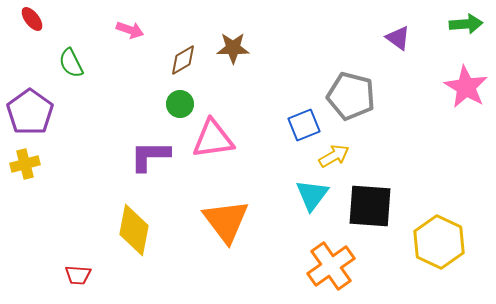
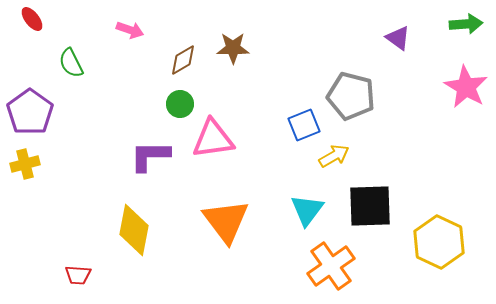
cyan triangle: moved 5 px left, 15 px down
black square: rotated 6 degrees counterclockwise
